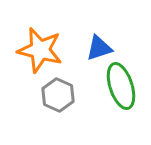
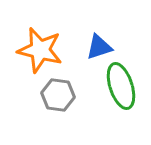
blue triangle: moved 1 px up
gray hexagon: rotated 16 degrees counterclockwise
